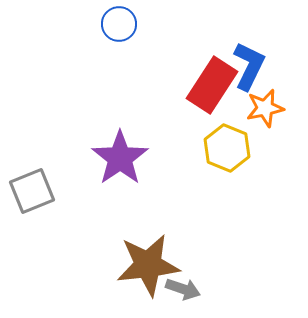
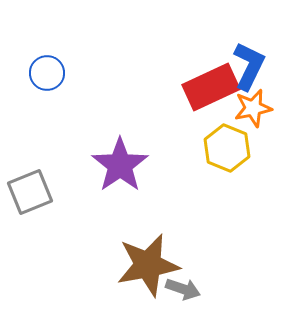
blue circle: moved 72 px left, 49 px down
red rectangle: moved 1 px left, 2 px down; rotated 32 degrees clockwise
orange star: moved 12 px left
purple star: moved 7 px down
gray square: moved 2 px left, 1 px down
brown star: rotated 4 degrees counterclockwise
